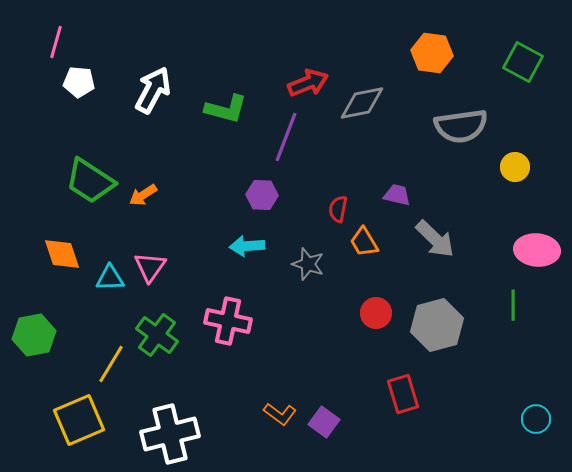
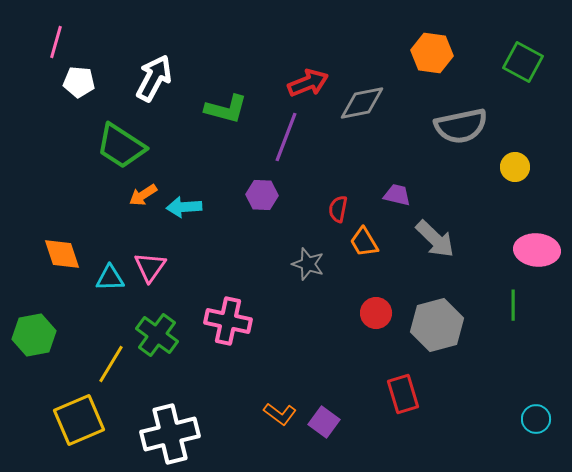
white arrow: moved 1 px right, 12 px up
gray semicircle: rotated 4 degrees counterclockwise
green trapezoid: moved 31 px right, 35 px up
cyan arrow: moved 63 px left, 39 px up
